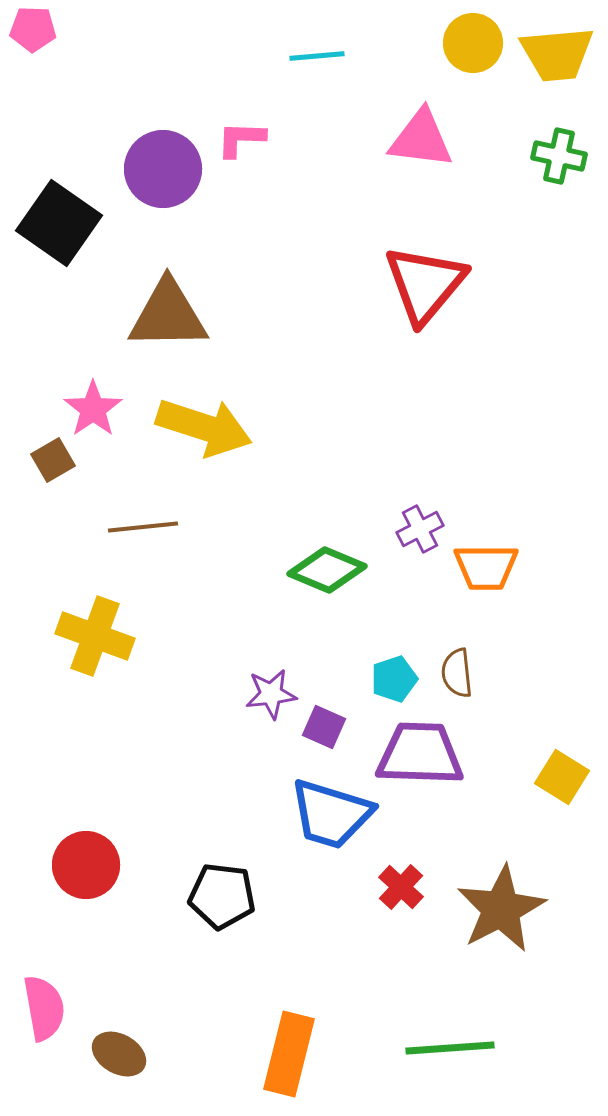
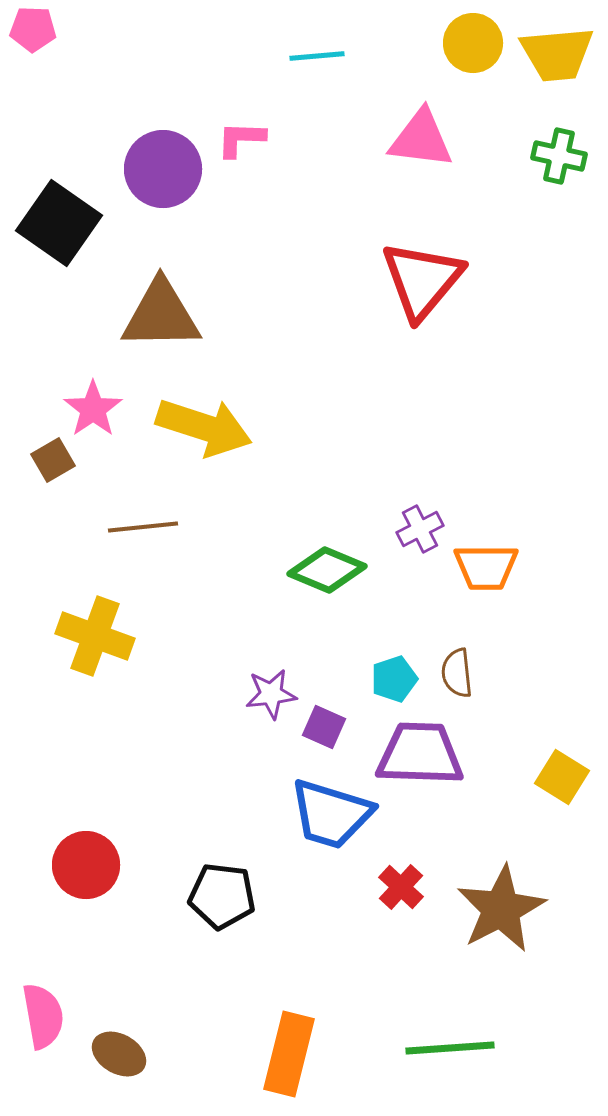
red triangle: moved 3 px left, 4 px up
brown triangle: moved 7 px left
pink semicircle: moved 1 px left, 8 px down
